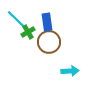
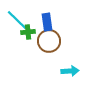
green cross: rotated 24 degrees clockwise
brown circle: moved 1 px up
